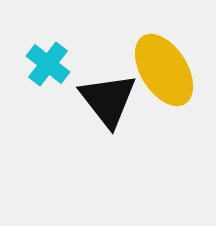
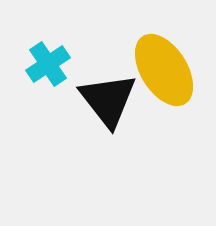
cyan cross: rotated 18 degrees clockwise
